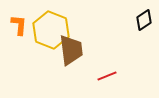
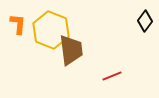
black diamond: moved 1 px right, 1 px down; rotated 20 degrees counterclockwise
orange L-shape: moved 1 px left, 1 px up
red line: moved 5 px right
